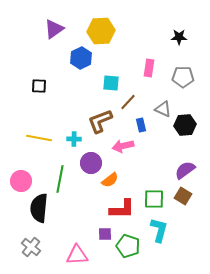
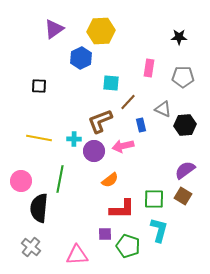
purple circle: moved 3 px right, 12 px up
